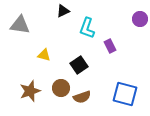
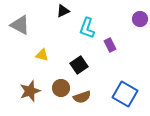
gray triangle: rotated 20 degrees clockwise
purple rectangle: moved 1 px up
yellow triangle: moved 2 px left
blue square: rotated 15 degrees clockwise
